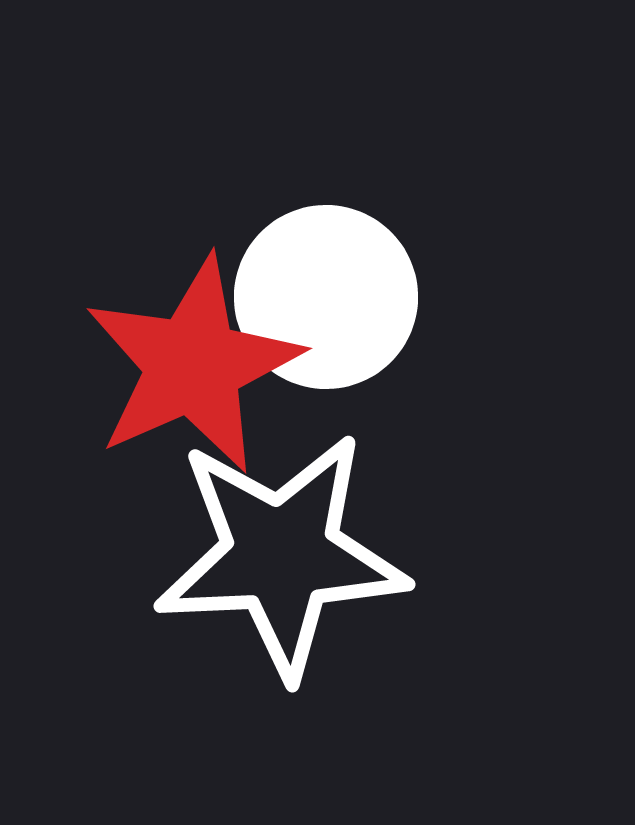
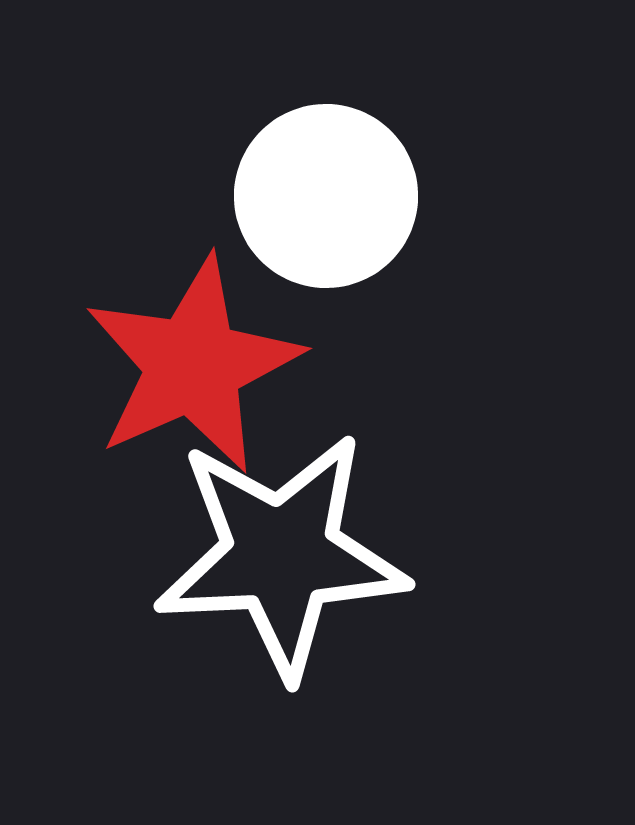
white circle: moved 101 px up
